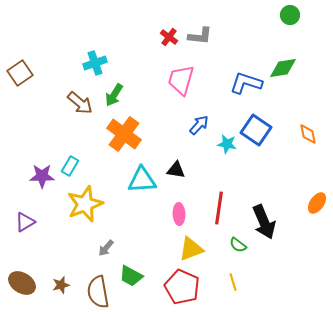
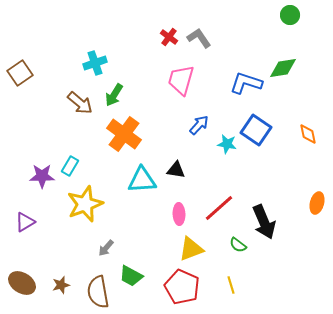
gray L-shape: moved 1 px left, 2 px down; rotated 130 degrees counterclockwise
orange ellipse: rotated 20 degrees counterclockwise
red line: rotated 40 degrees clockwise
yellow line: moved 2 px left, 3 px down
